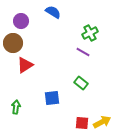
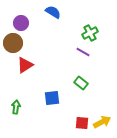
purple circle: moved 2 px down
